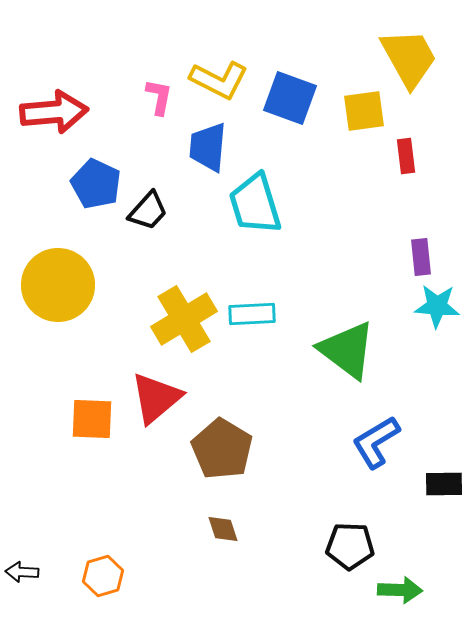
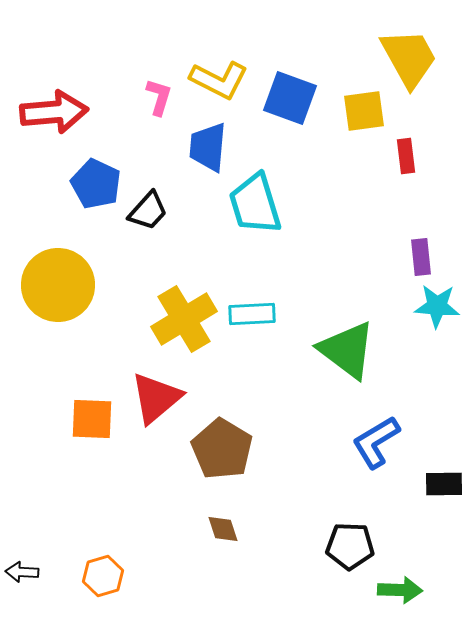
pink L-shape: rotated 6 degrees clockwise
